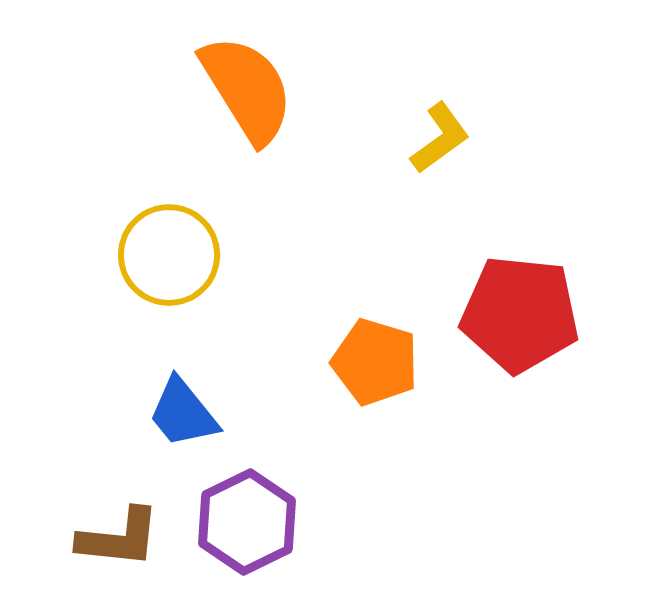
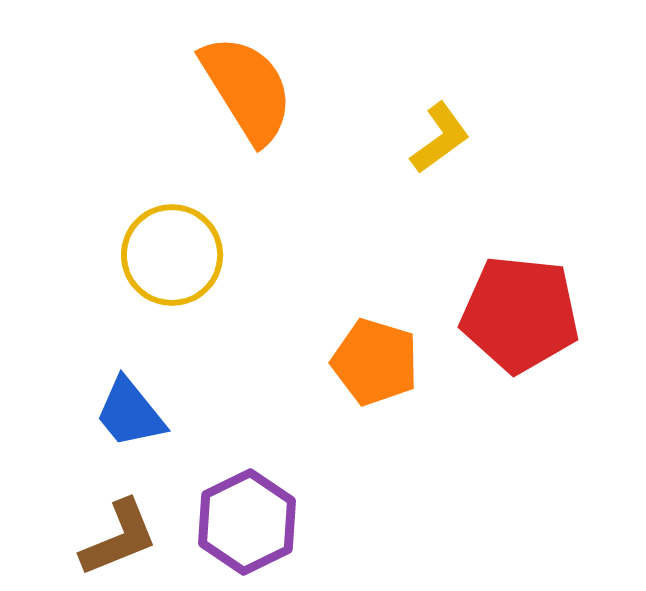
yellow circle: moved 3 px right
blue trapezoid: moved 53 px left
brown L-shape: rotated 28 degrees counterclockwise
